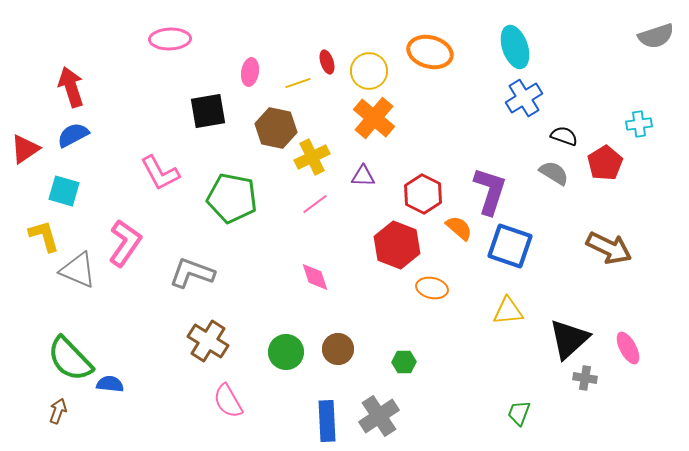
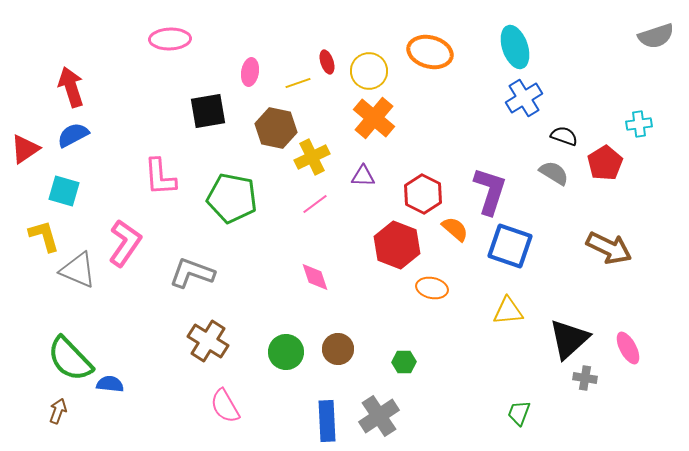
pink L-shape at (160, 173): moved 4 px down; rotated 24 degrees clockwise
orange semicircle at (459, 228): moved 4 px left, 1 px down
pink semicircle at (228, 401): moved 3 px left, 5 px down
